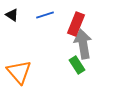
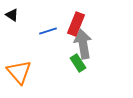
blue line: moved 3 px right, 16 px down
green rectangle: moved 1 px right, 2 px up
